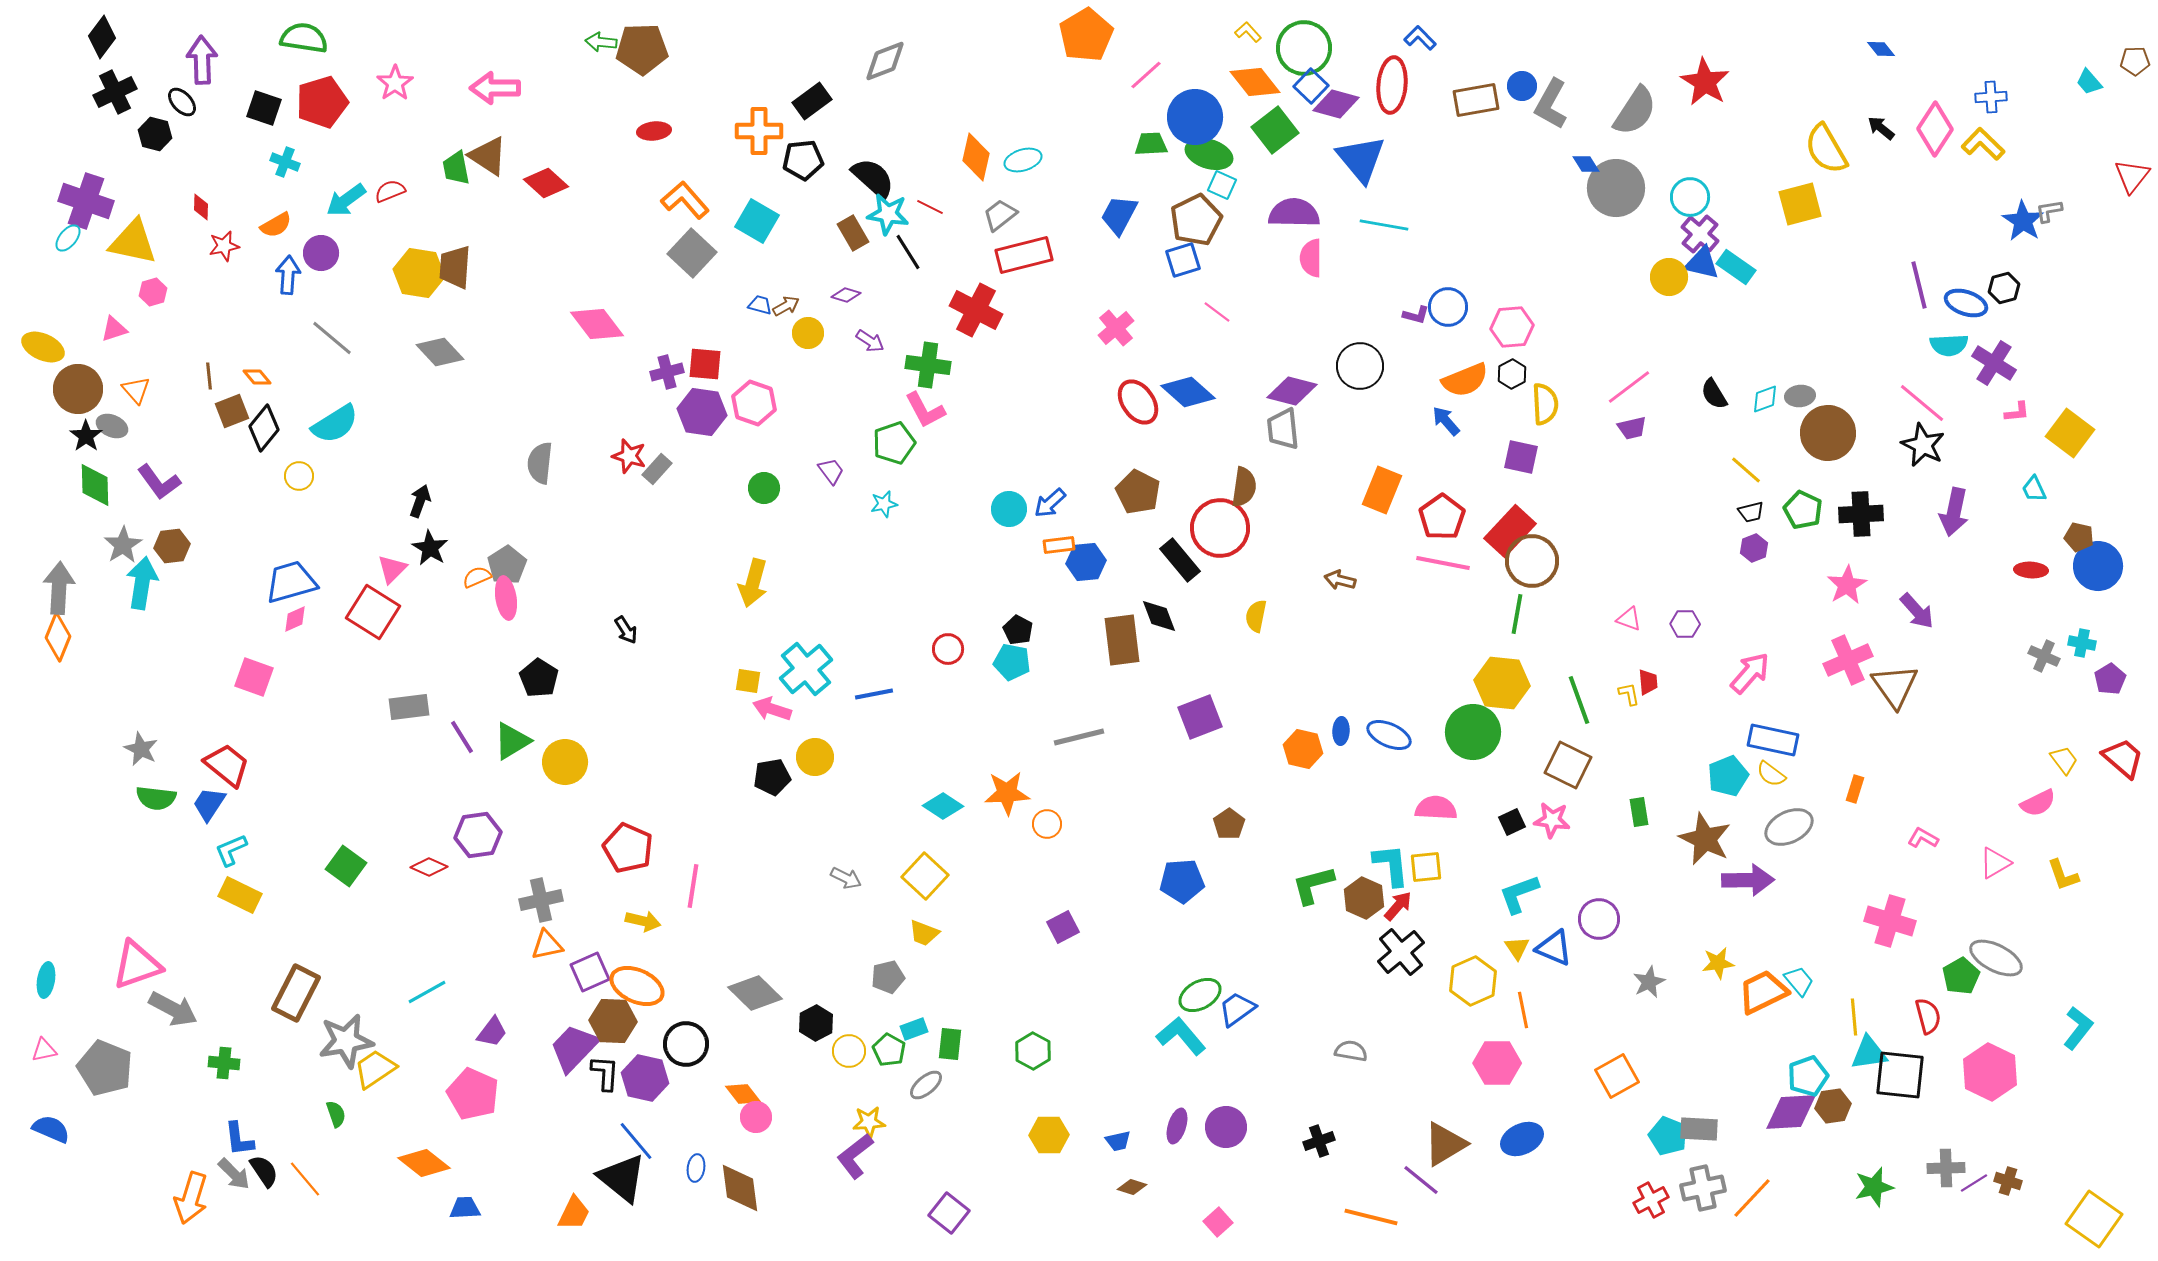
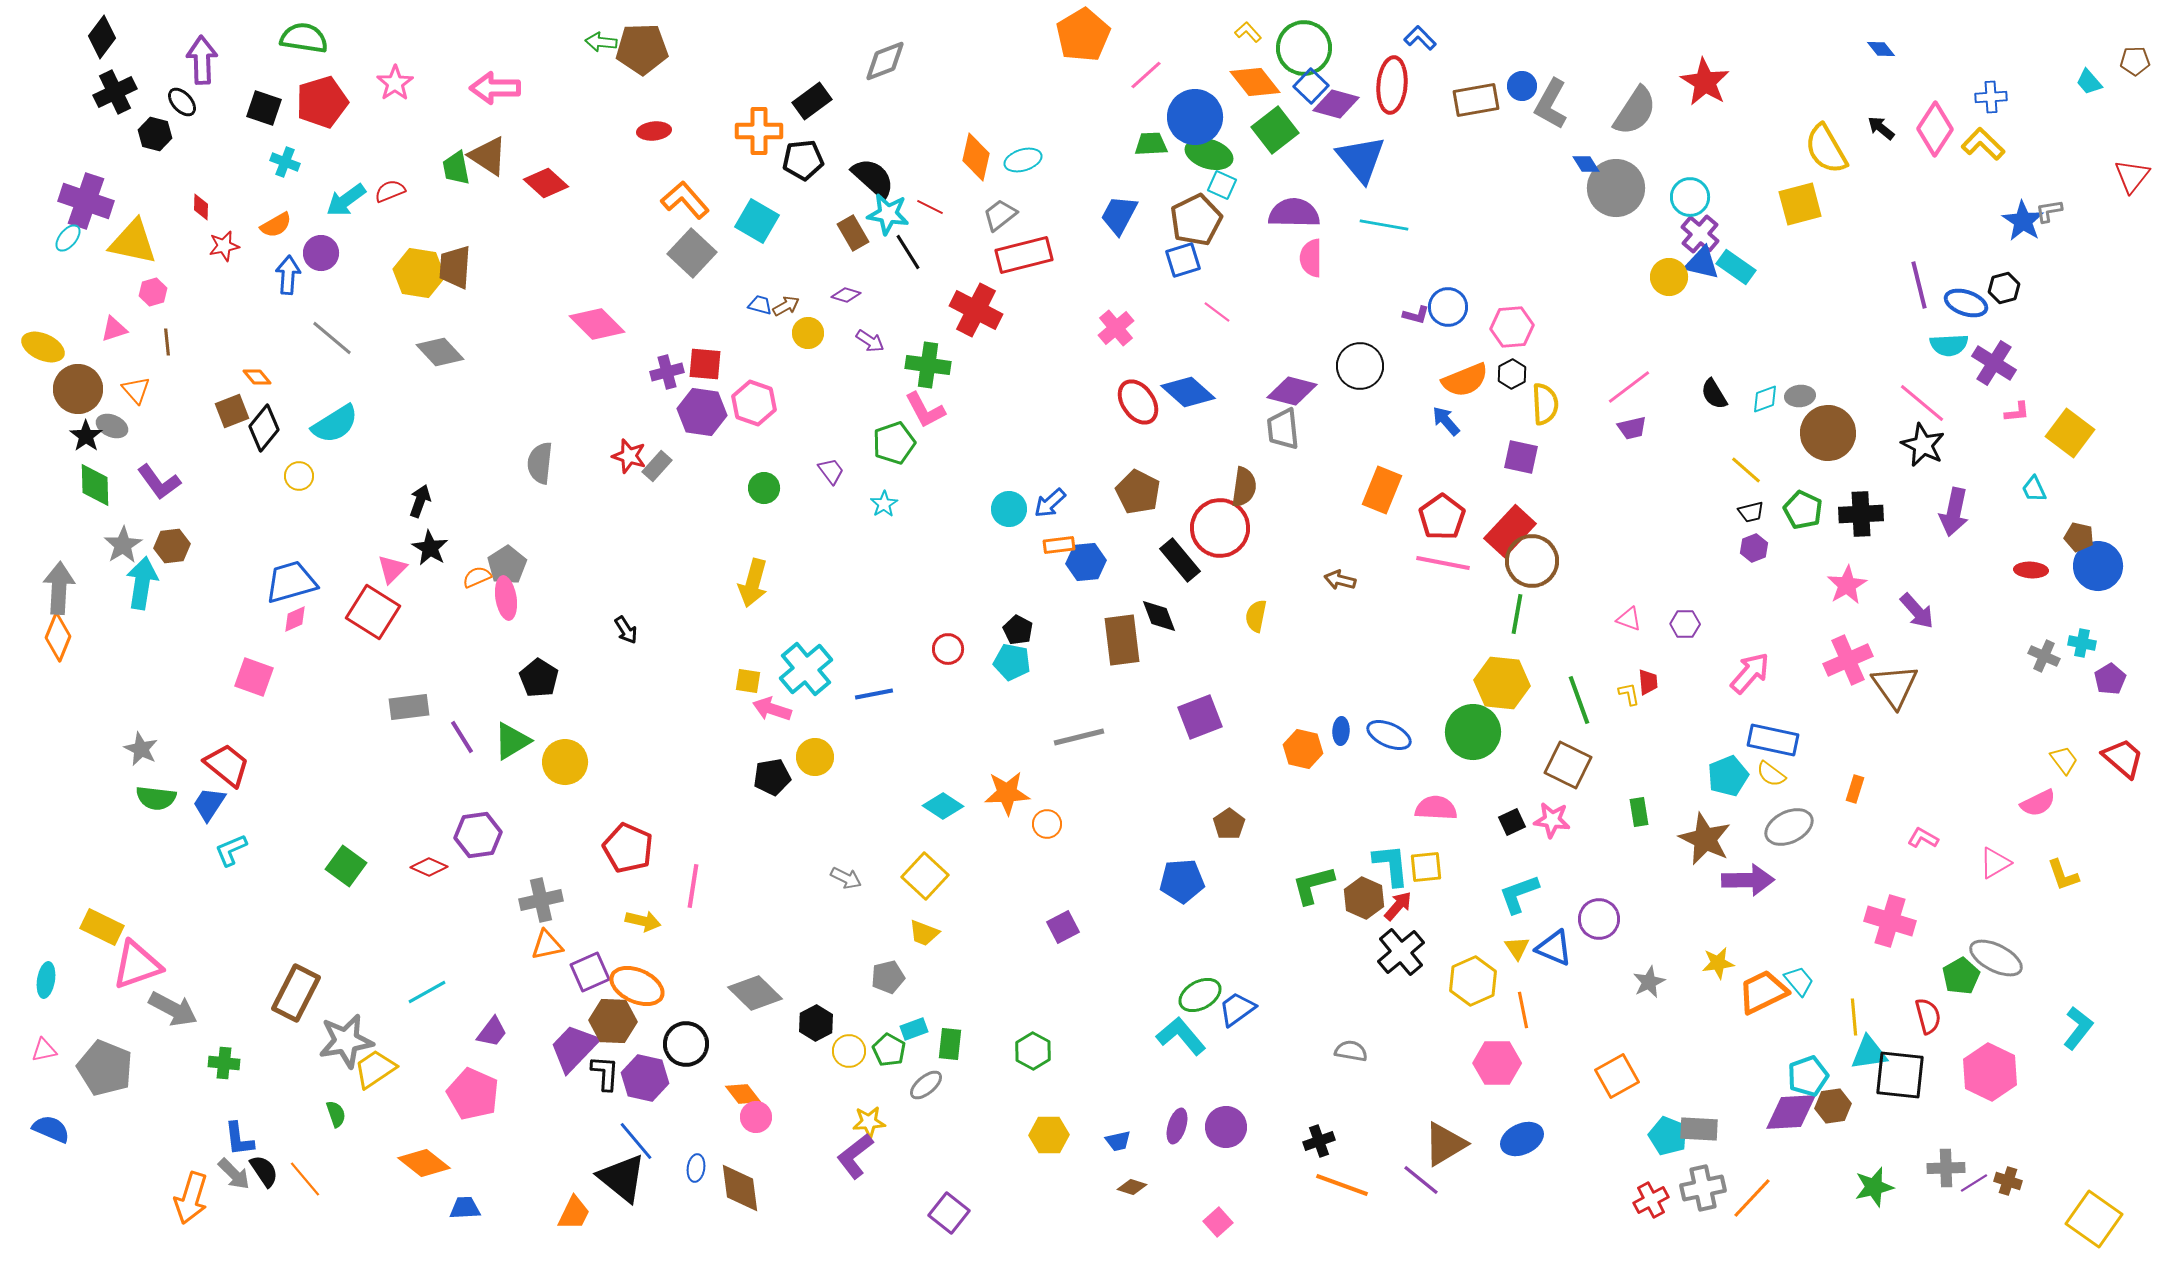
orange pentagon at (1086, 35): moved 3 px left
pink diamond at (597, 324): rotated 8 degrees counterclockwise
brown line at (209, 376): moved 42 px left, 34 px up
gray rectangle at (657, 469): moved 3 px up
cyan star at (884, 504): rotated 20 degrees counterclockwise
yellow rectangle at (240, 895): moved 138 px left, 32 px down
orange line at (1371, 1217): moved 29 px left, 32 px up; rotated 6 degrees clockwise
